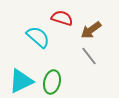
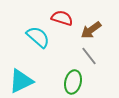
green ellipse: moved 21 px right
